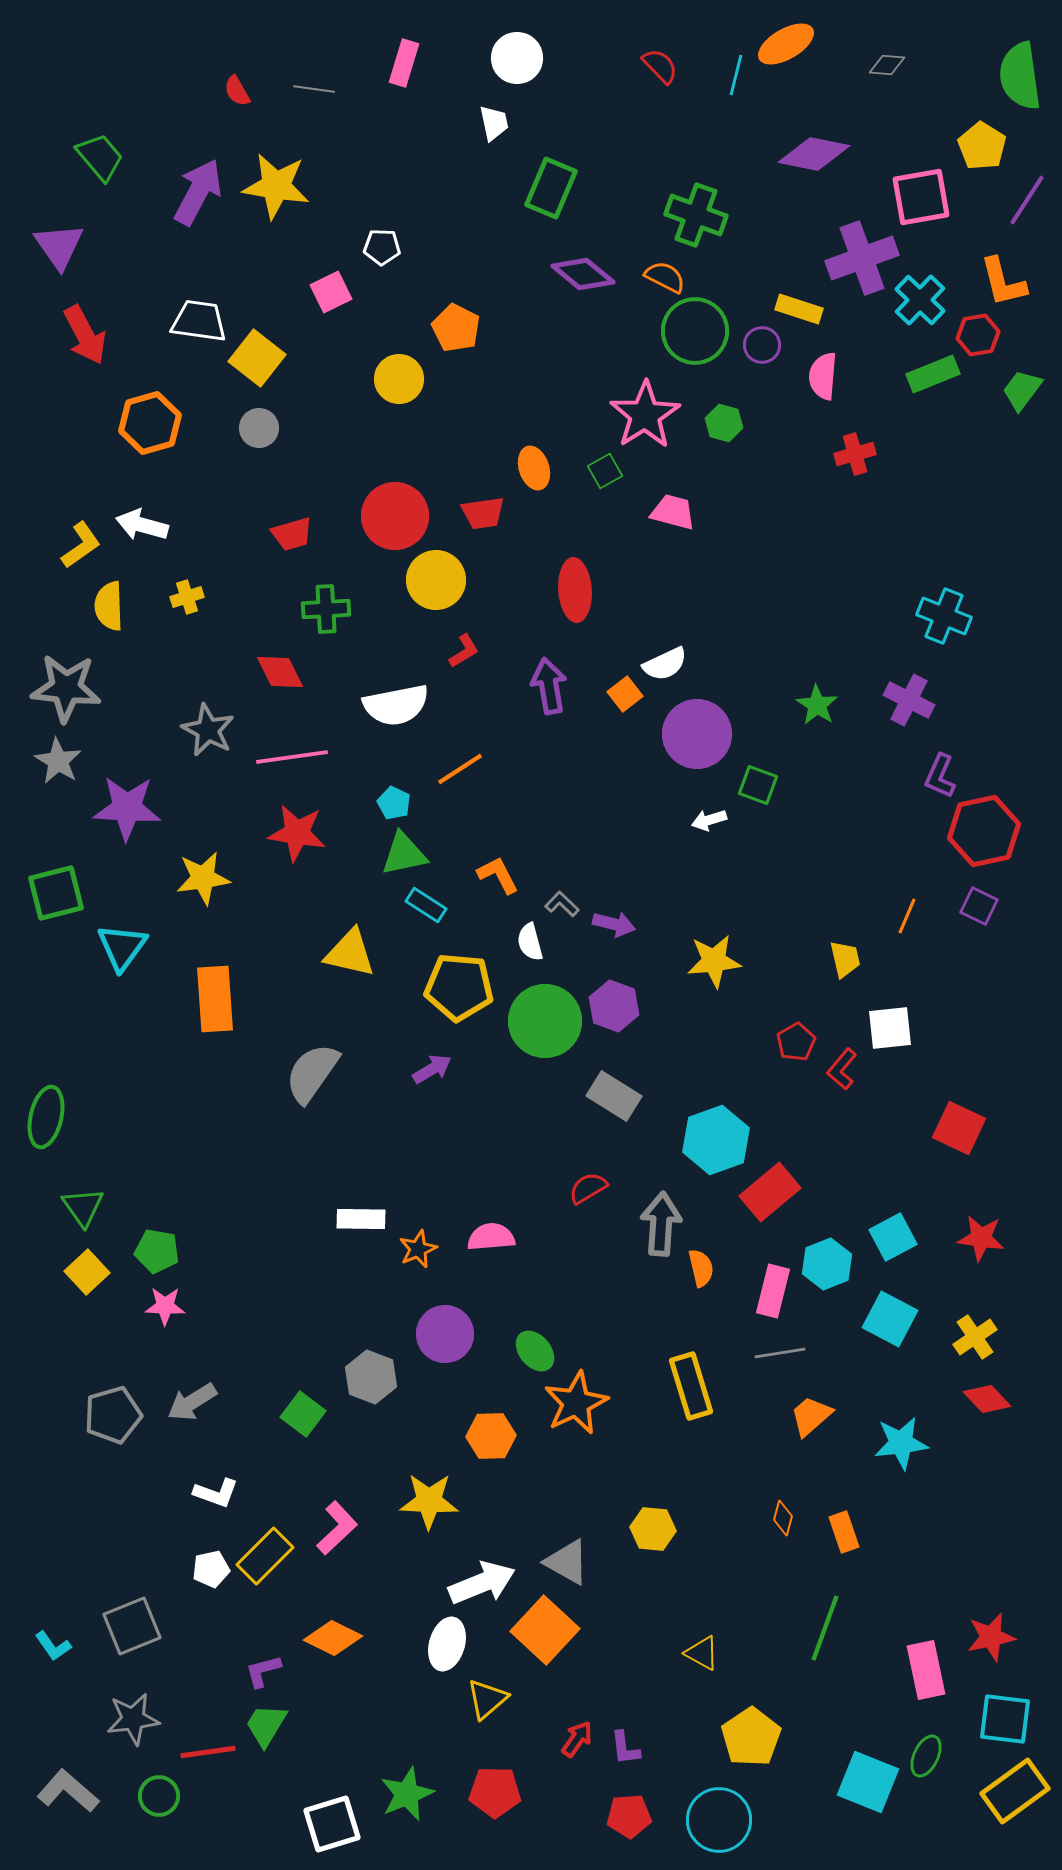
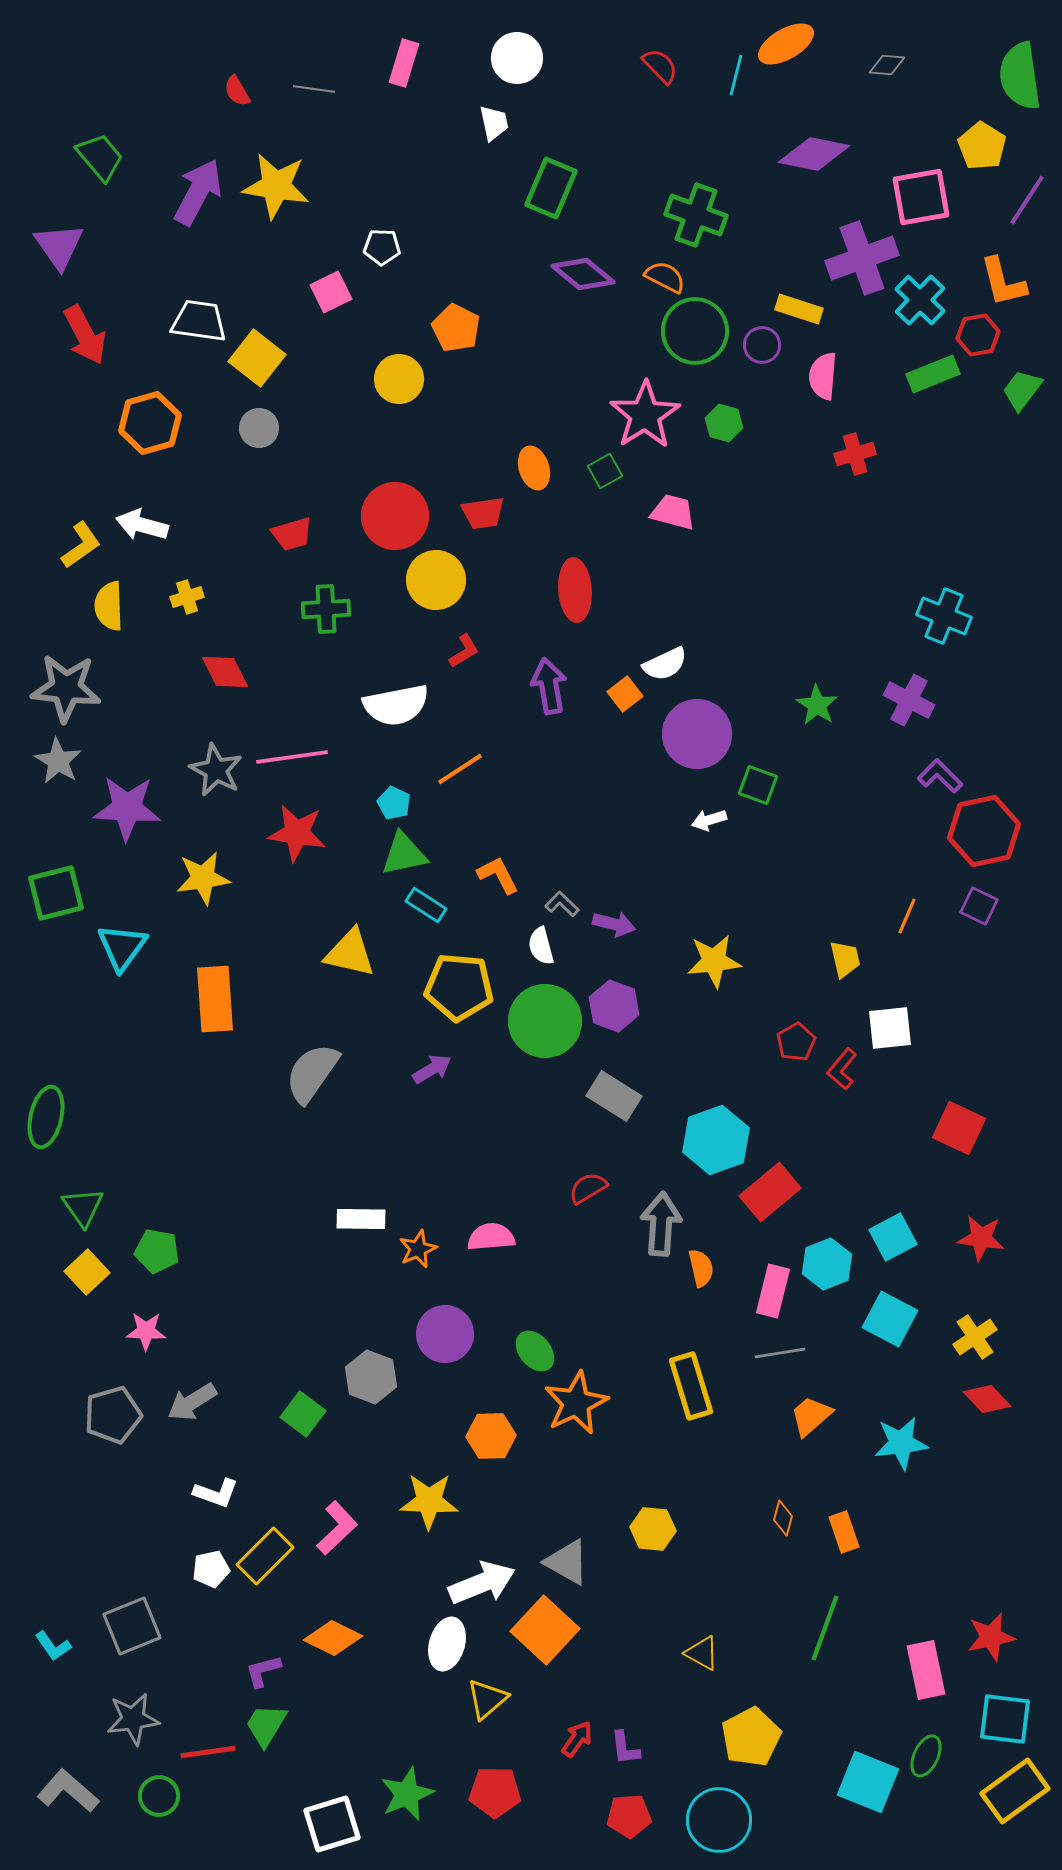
red diamond at (280, 672): moved 55 px left
gray star at (208, 730): moved 8 px right, 40 px down
purple L-shape at (940, 776): rotated 111 degrees clockwise
white semicircle at (530, 942): moved 11 px right, 4 px down
pink star at (165, 1306): moved 19 px left, 25 px down
yellow pentagon at (751, 1737): rotated 6 degrees clockwise
